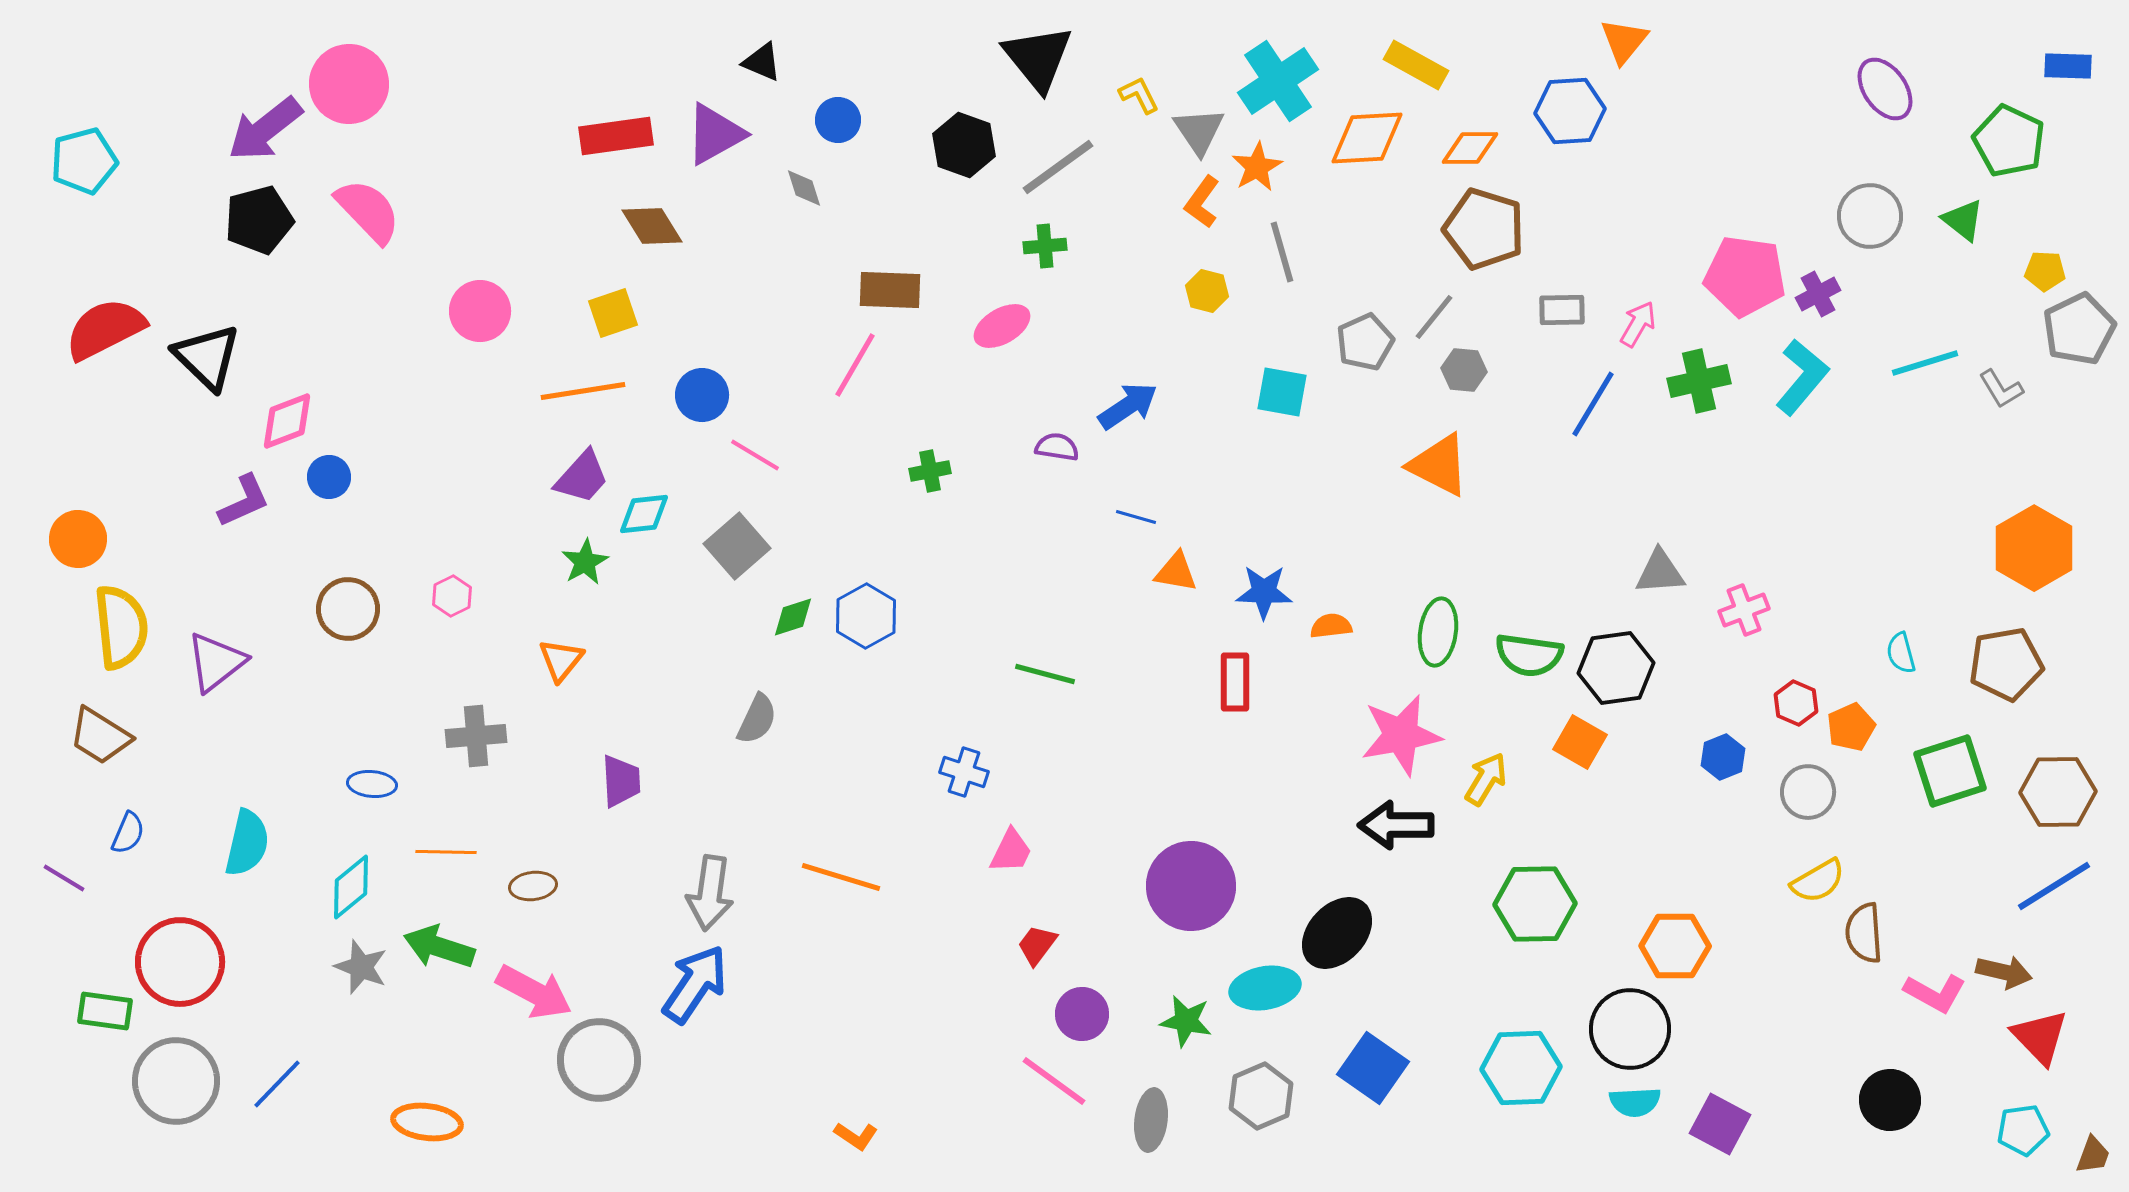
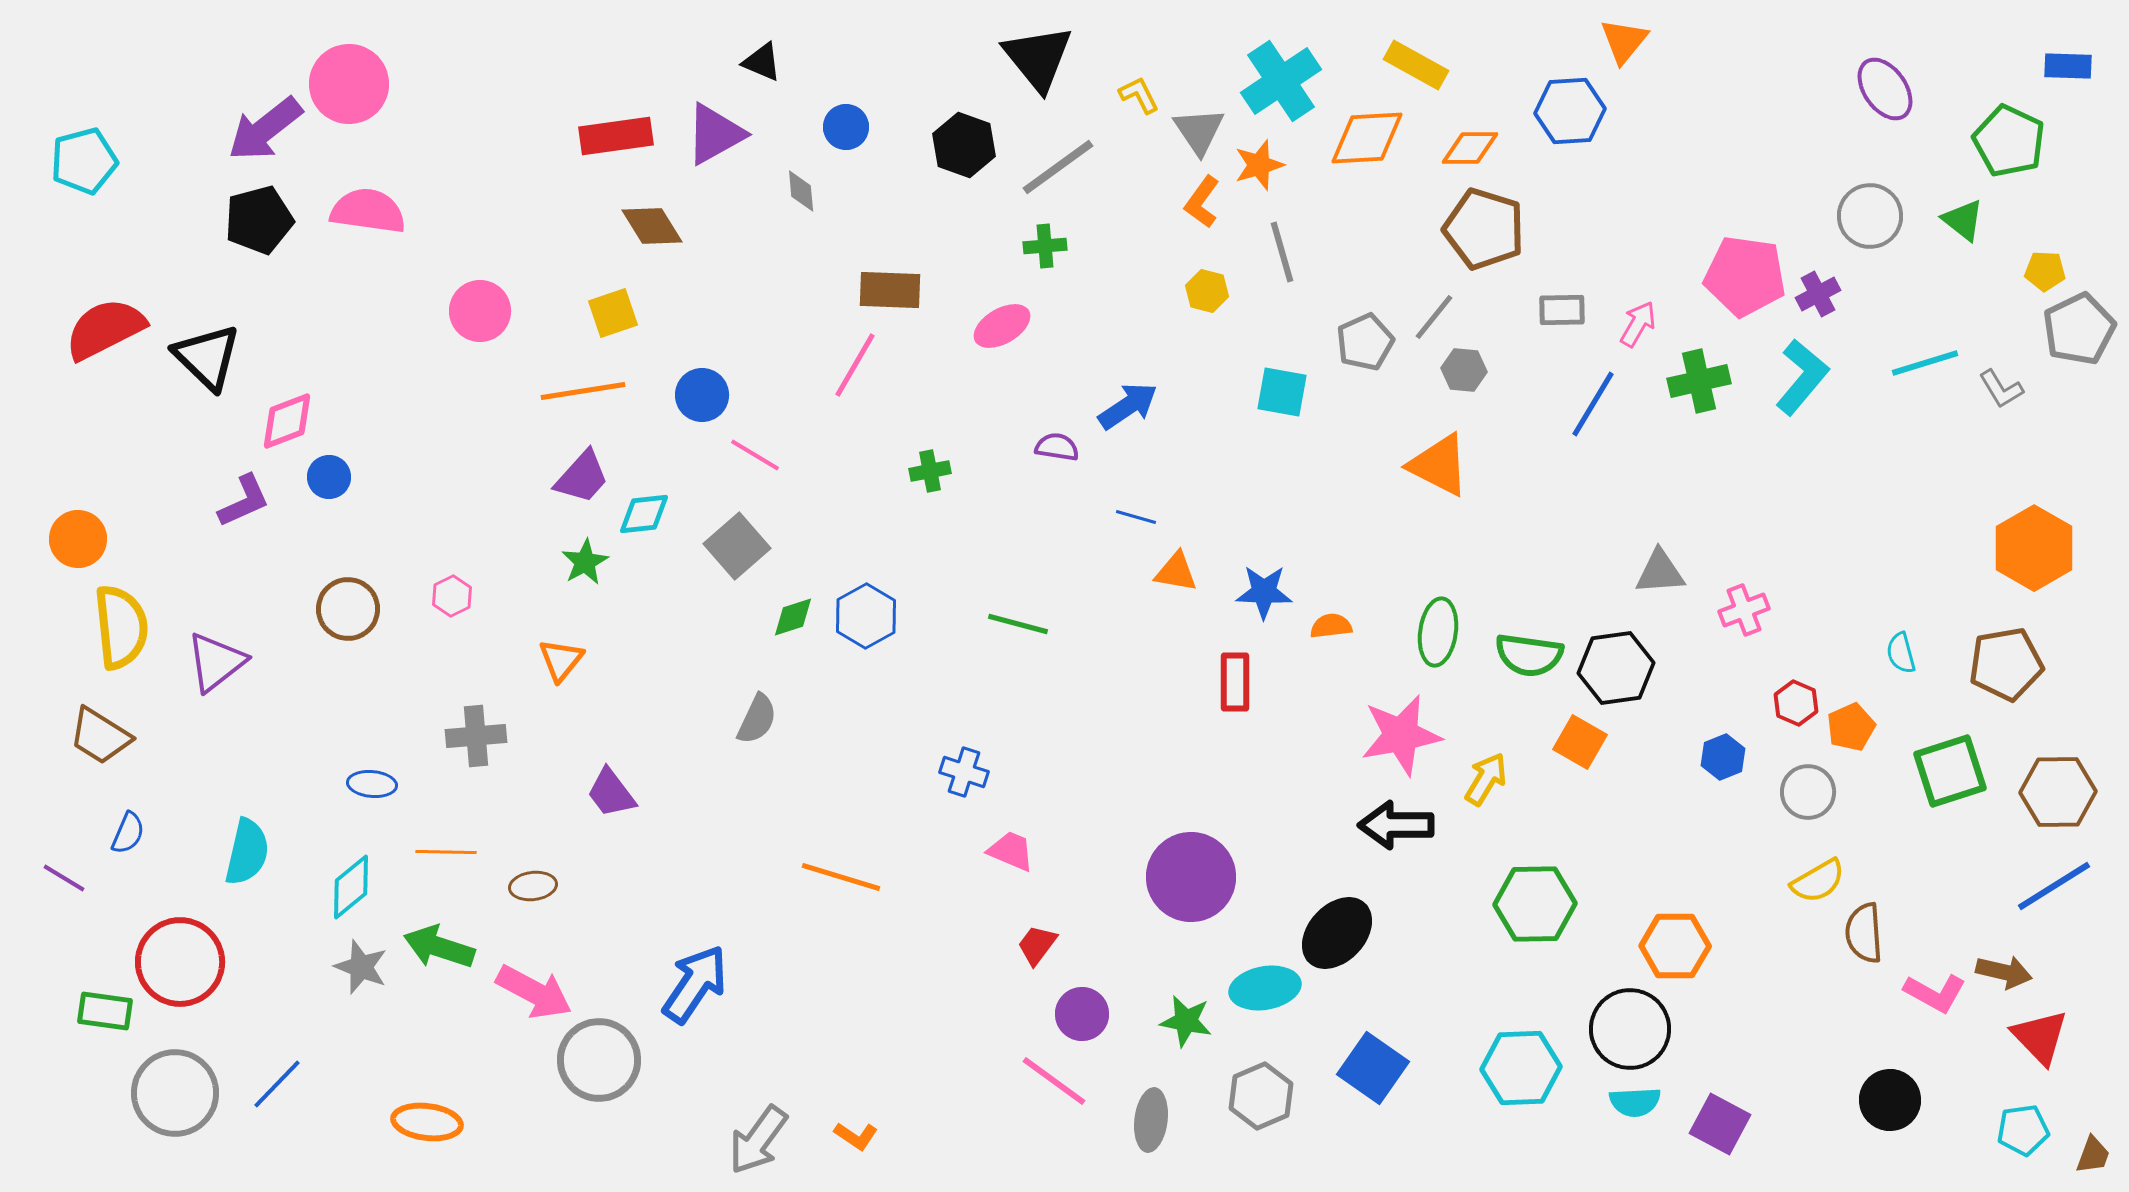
cyan cross at (1278, 81): moved 3 px right
blue circle at (838, 120): moved 8 px right, 7 px down
orange star at (1257, 167): moved 2 px right, 2 px up; rotated 12 degrees clockwise
gray diamond at (804, 188): moved 3 px left, 3 px down; rotated 12 degrees clockwise
pink semicircle at (368, 211): rotated 38 degrees counterclockwise
green line at (1045, 674): moved 27 px left, 50 px up
purple trapezoid at (621, 781): moved 10 px left, 12 px down; rotated 146 degrees clockwise
cyan semicircle at (247, 843): moved 9 px down
pink trapezoid at (1011, 851): rotated 93 degrees counterclockwise
purple circle at (1191, 886): moved 9 px up
gray arrow at (710, 893): moved 48 px right, 247 px down; rotated 28 degrees clockwise
gray circle at (176, 1081): moved 1 px left, 12 px down
